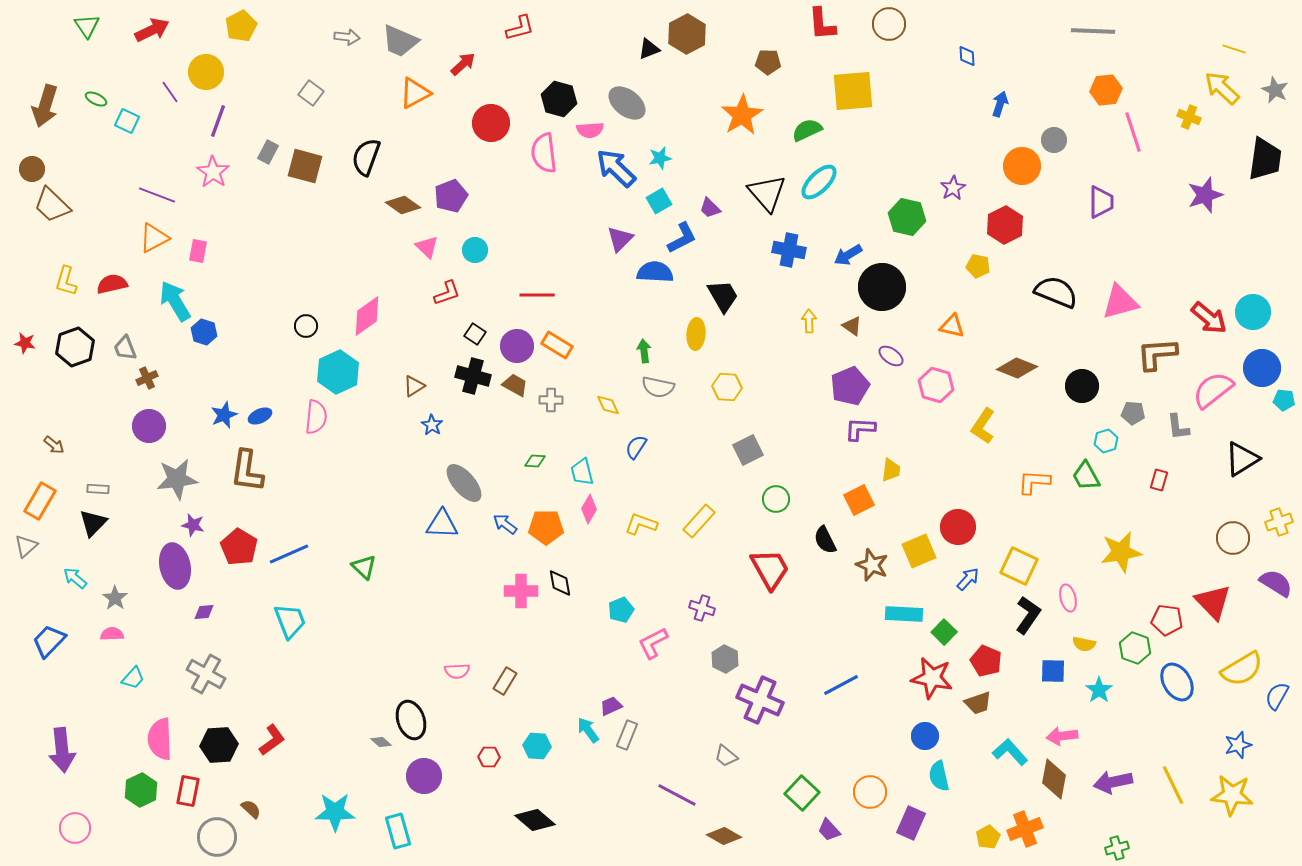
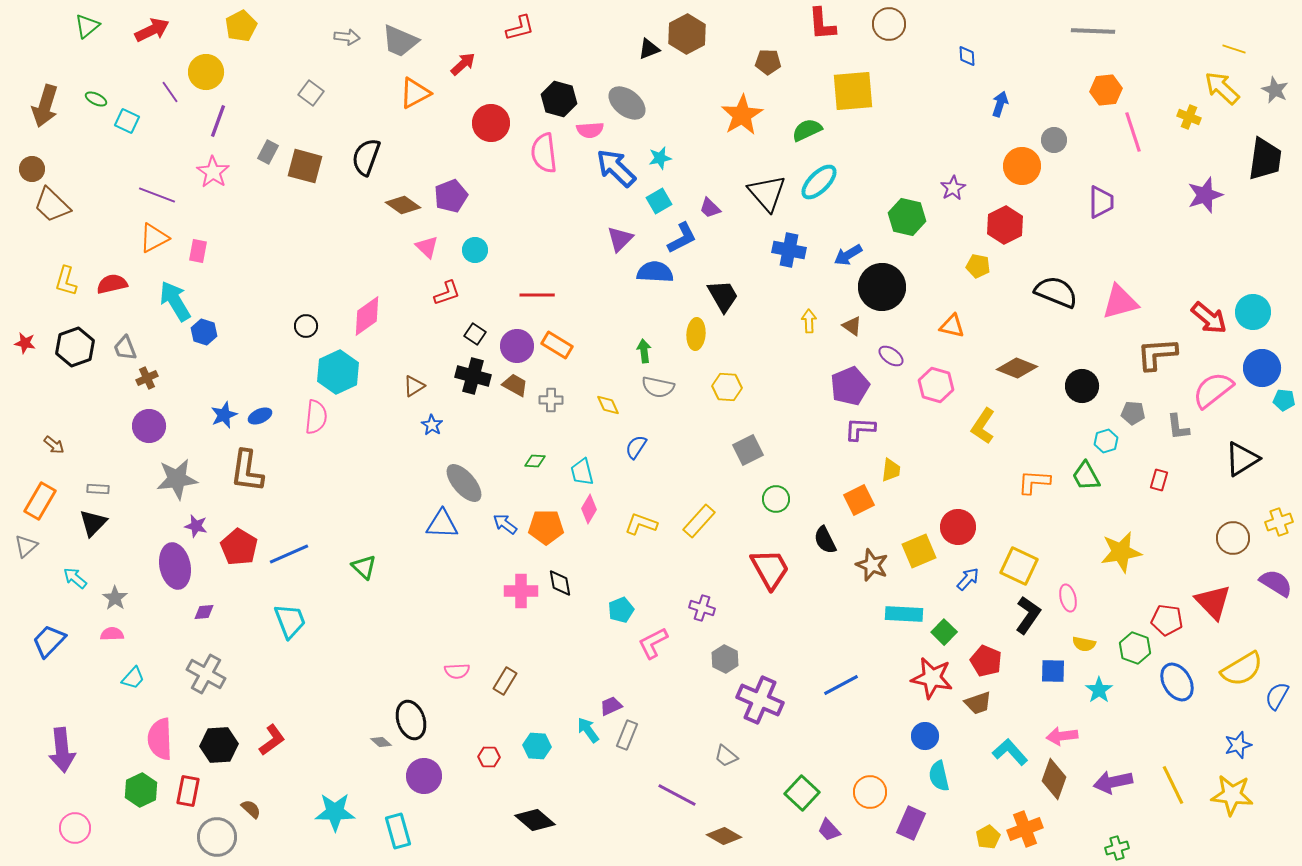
green triangle at (87, 26): rotated 24 degrees clockwise
purple star at (193, 525): moved 3 px right, 1 px down
brown diamond at (1054, 779): rotated 9 degrees clockwise
